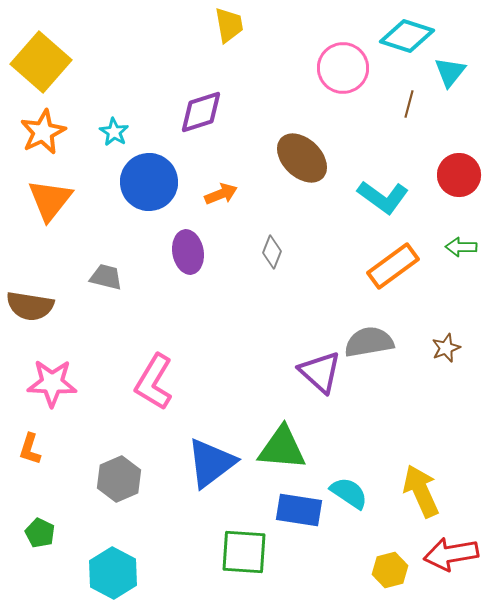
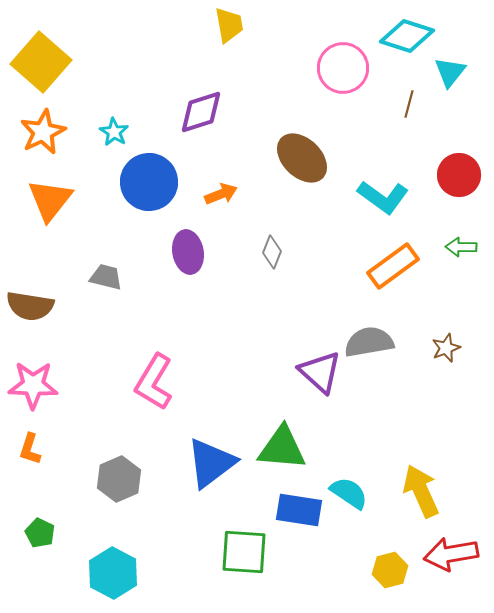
pink star: moved 19 px left, 2 px down
